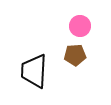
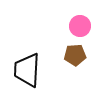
black trapezoid: moved 7 px left, 1 px up
